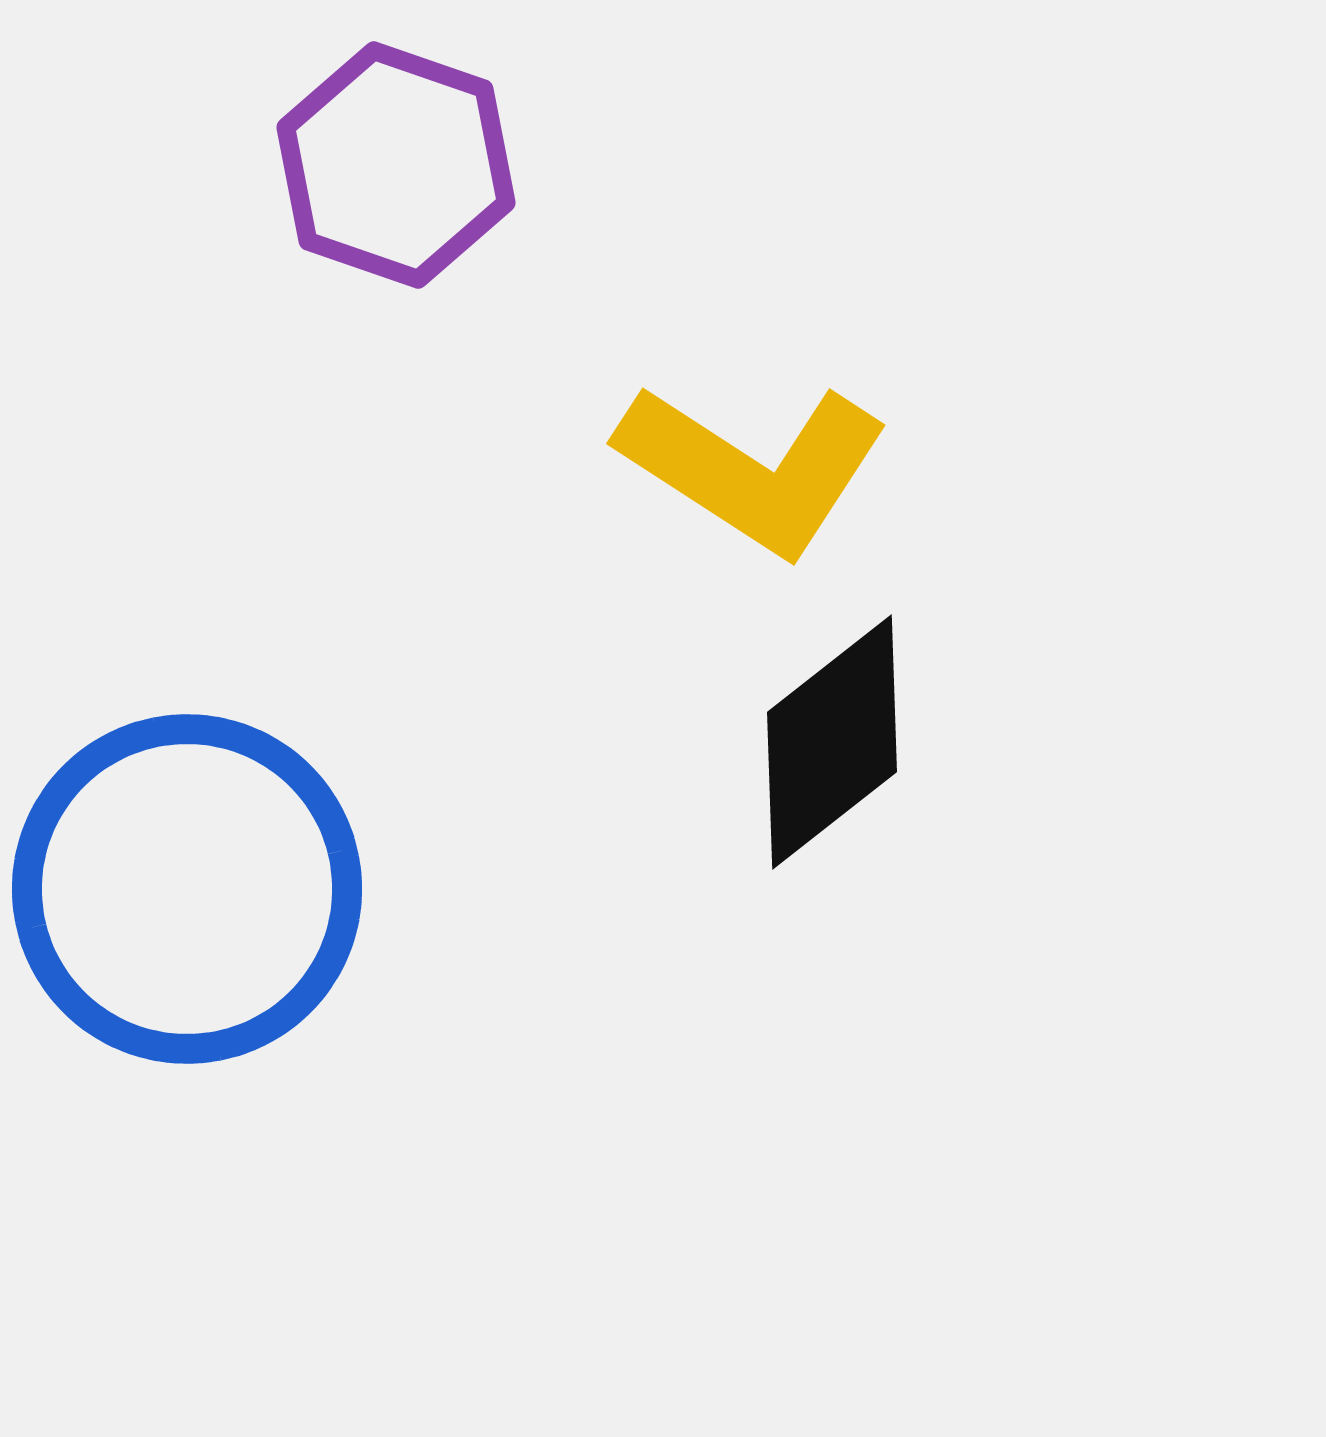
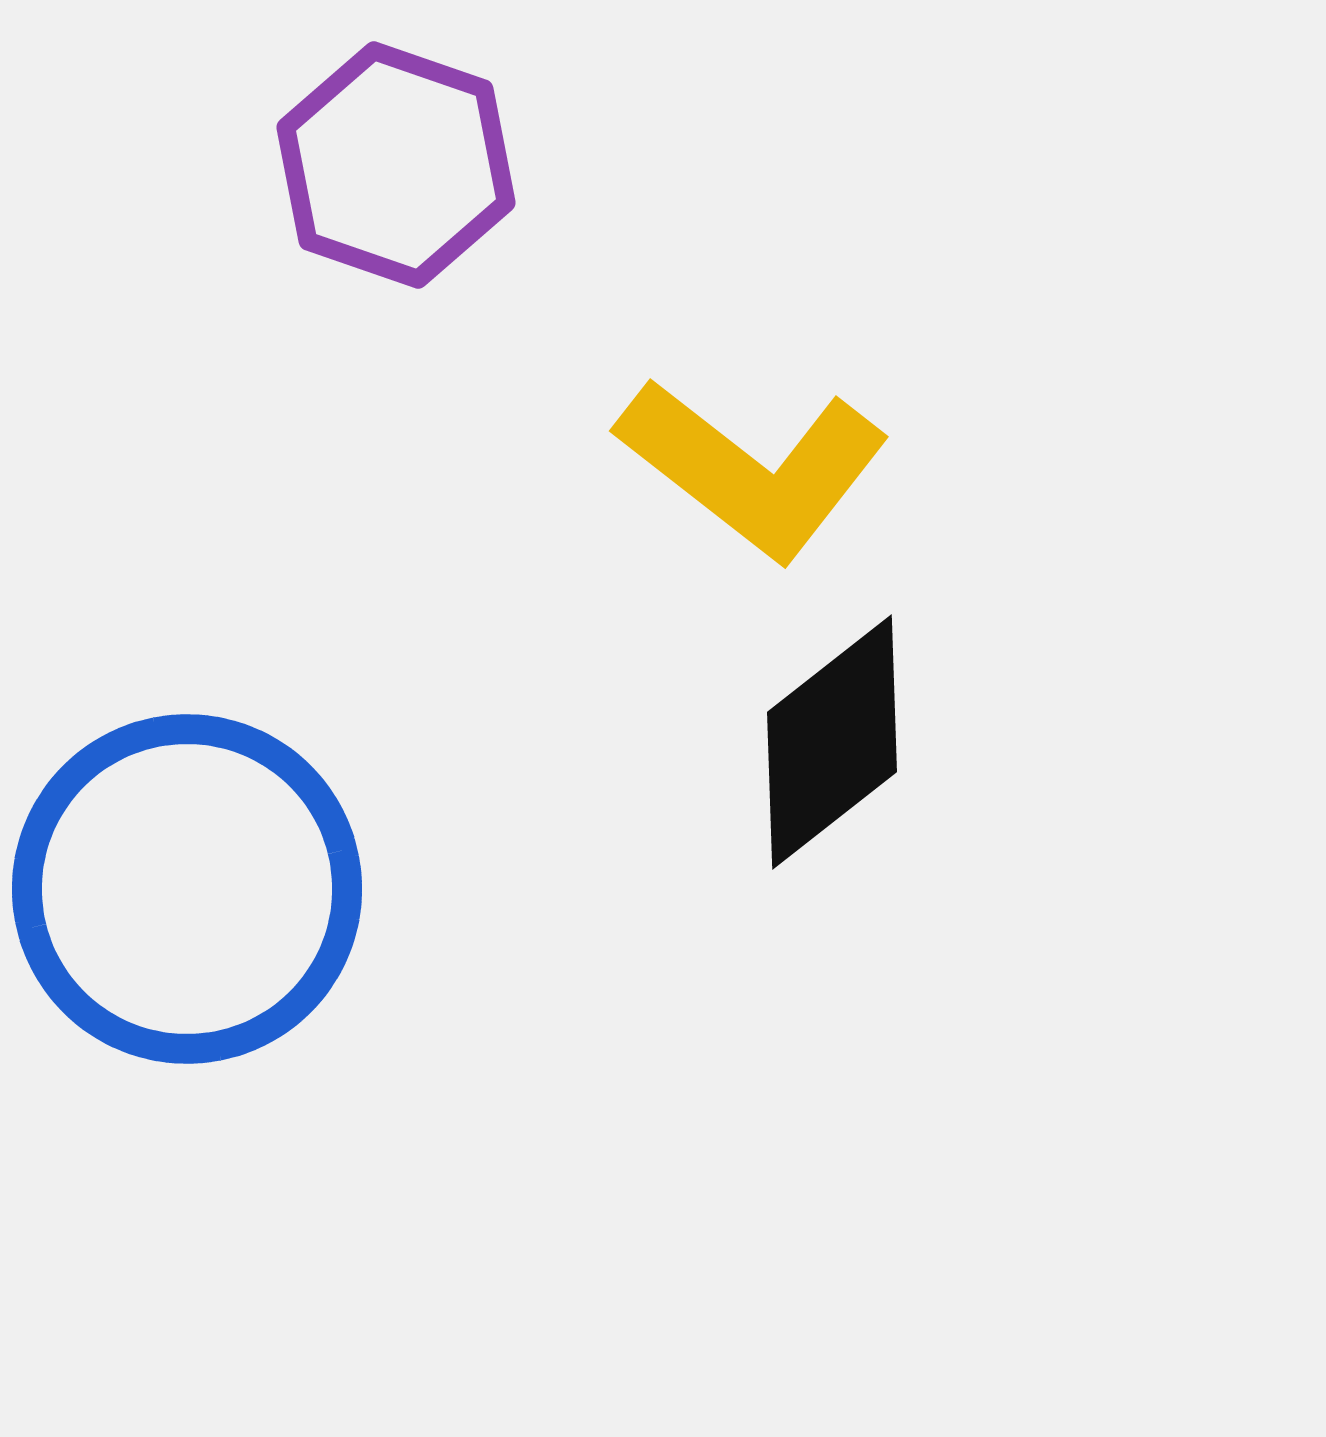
yellow L-shape: rotated 5 degrees clockwise
